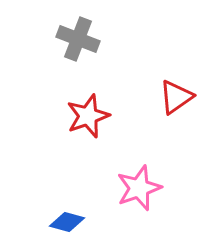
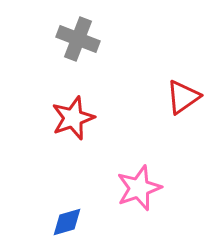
red triangle: moved 7 px right
red star: moved 15 px left, 2 px down
blue diamond: rotated 32 degrees counterclockwise
